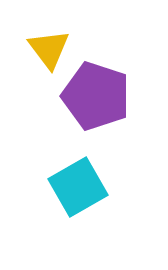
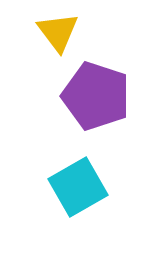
yellow triangle: moved 9 px right, 17 px up
